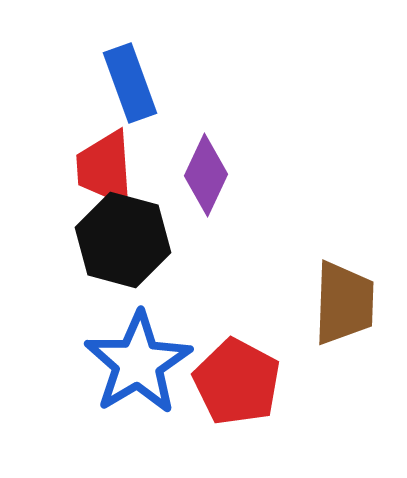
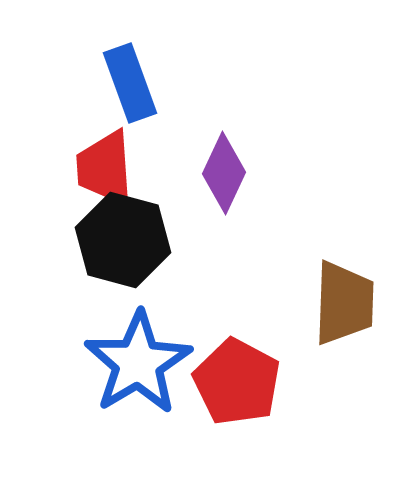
purple diamond: moved 18 px right, 2 px up
